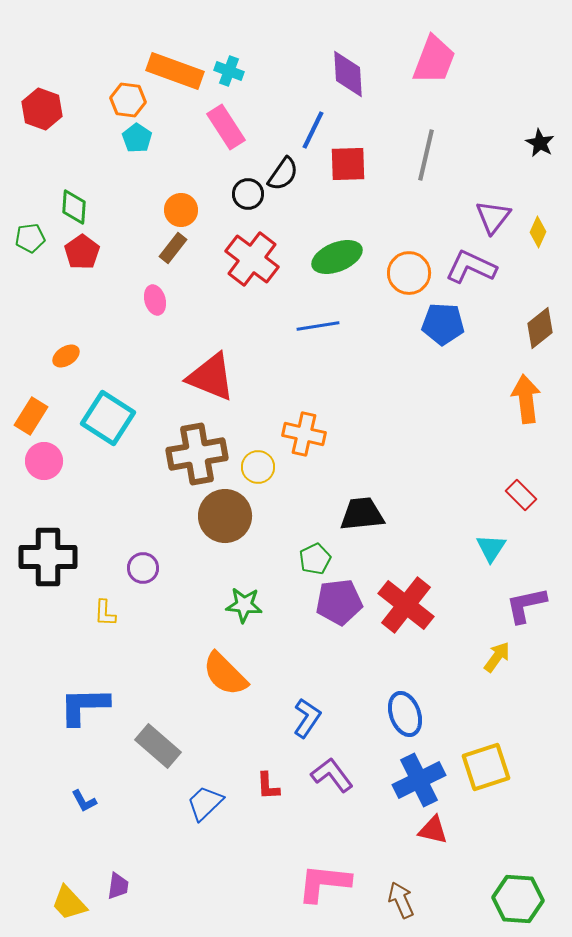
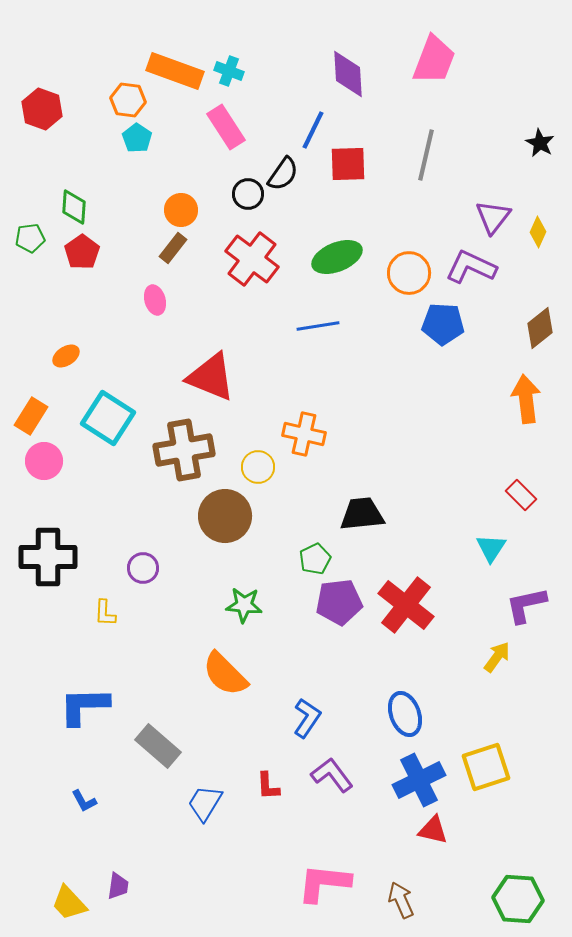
brown cross at (197, 454): moved 13 px left, 4 px up
blue trapezoid at (205, 803): rotated 15 degrees counterclockwise
